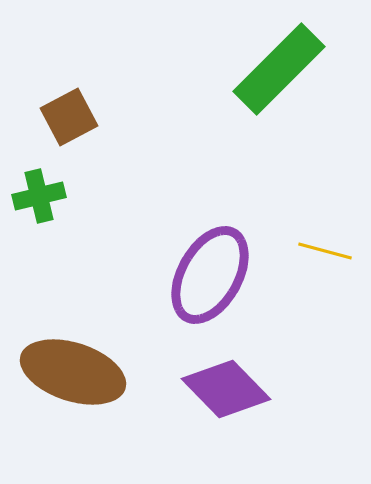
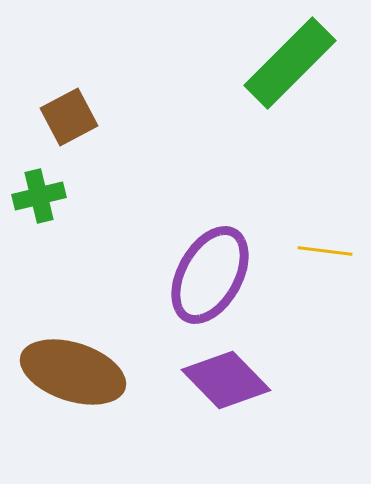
green rectangle: moved 11 px right, 6 px up
yellow line: rotated 8 degrees counterclockwise
purple diamond: moved 9 px up
